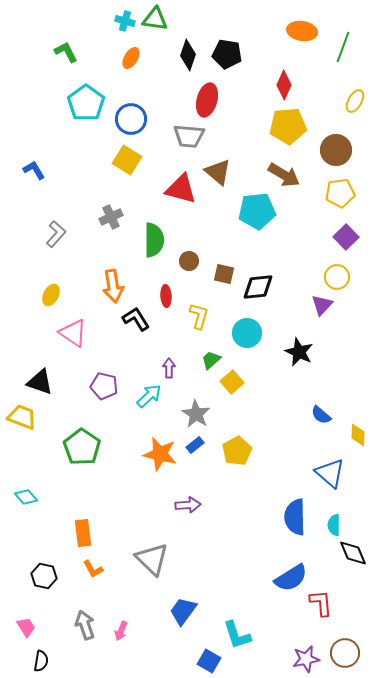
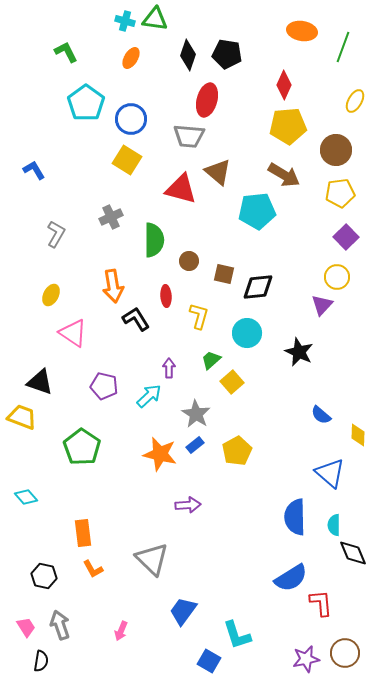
gray L-shape at (56, 234): rotated 12 degrees counterclockwise
gray arrow at (85, 625): moved 25 px left
